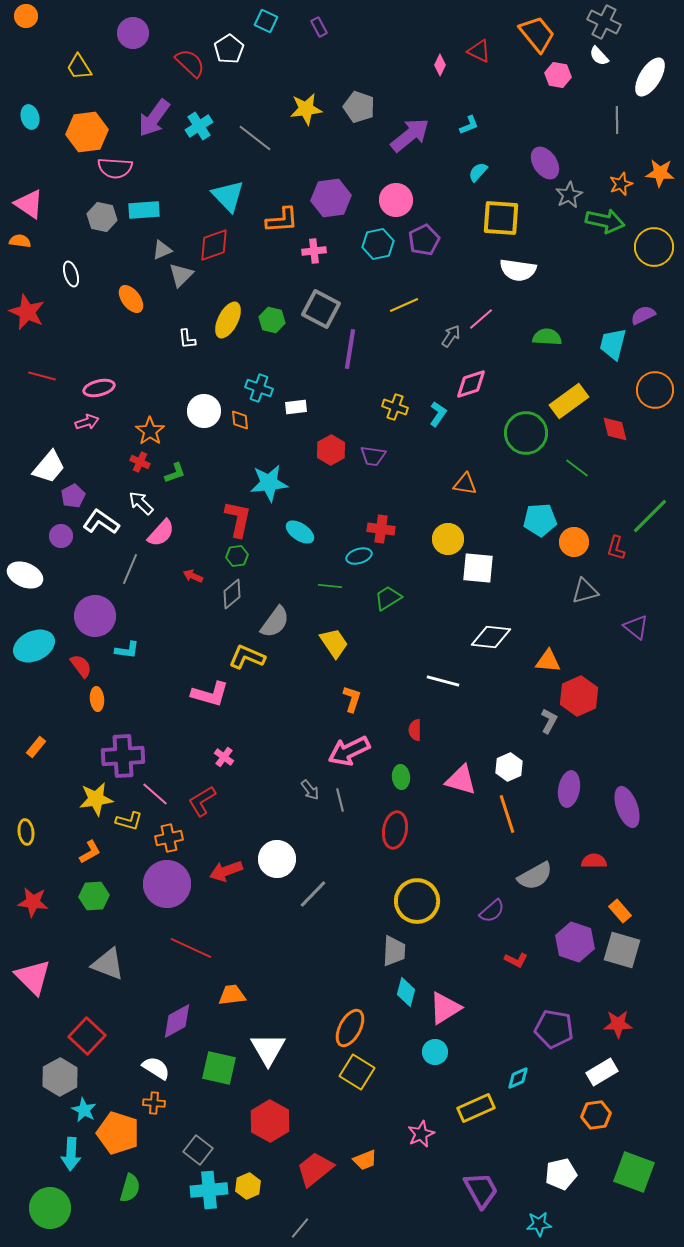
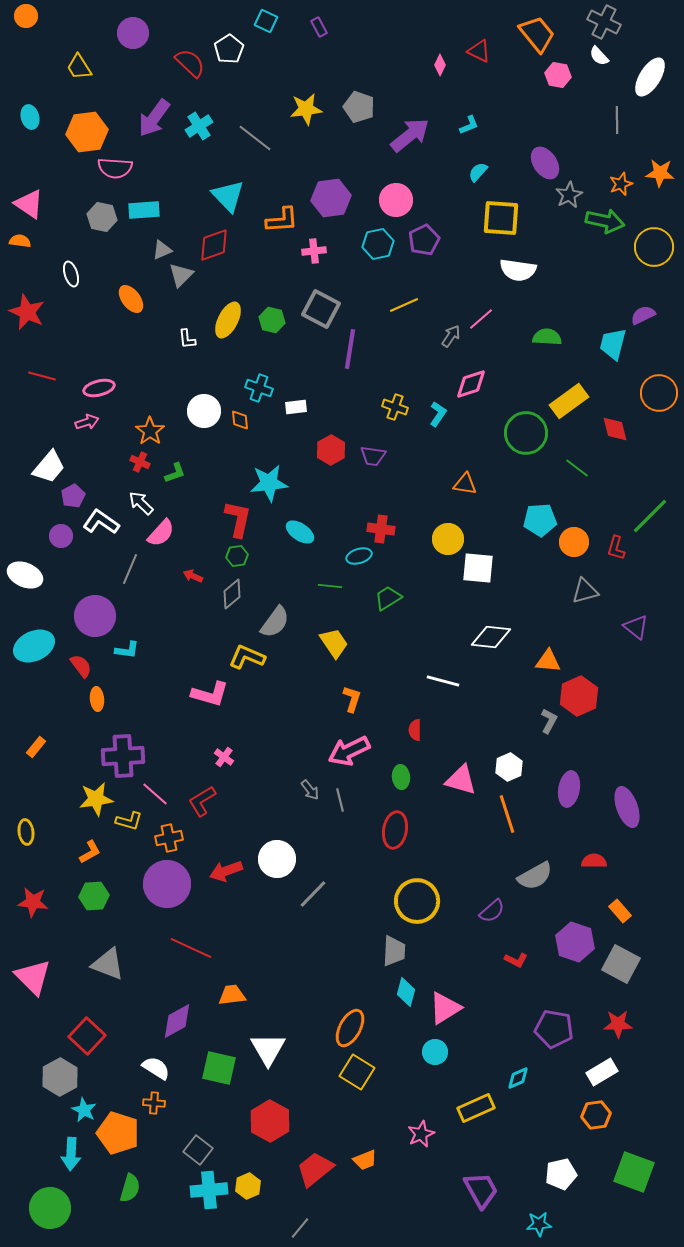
orange circle at (655, 390): moved 4 px right, 3 px down
gray square at (622, 950): moved 1 px left, 14 px down; rotated 12 degrees clockwise
